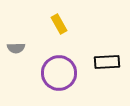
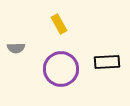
purple circle: moved 2 px right, 4 px up
